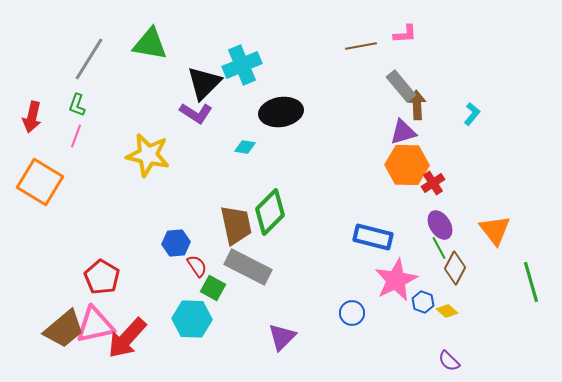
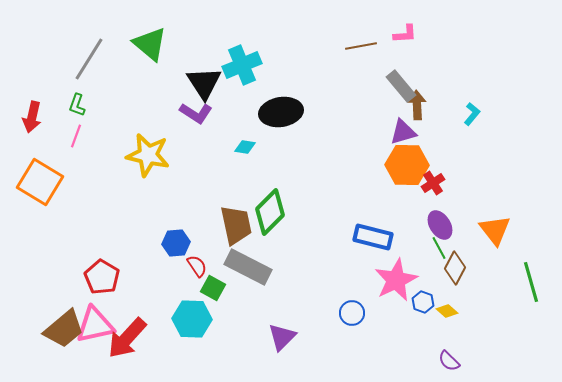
green triangle at (150, 44): rotated 30 degrees clockwise
black triangle at (204, 83): rotated 18 degrees counterclockwise
